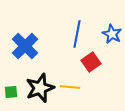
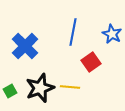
blue line: moved 4 px left, 2 px up
green square: moved 1 px left, 1 px up; rotated 24 degrees counterclockwise
